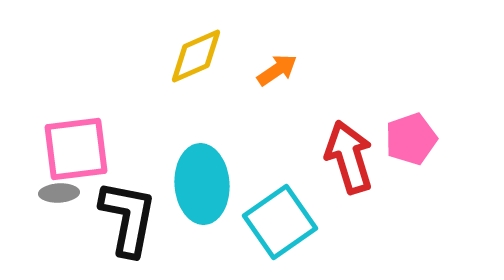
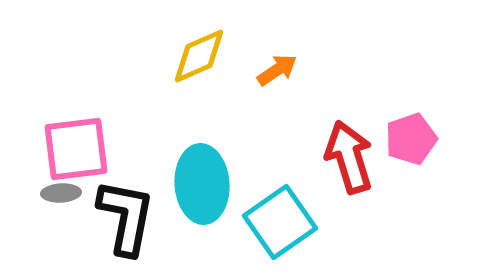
yellow diamond: moved 3 px right
gray ellipse: moved 2 px right
black L-shape: moved 2 px left, 1 px up
